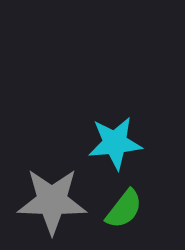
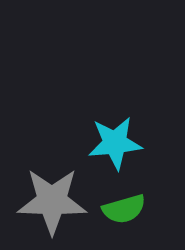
green semicircle: rotated 36 degrees clockwise
